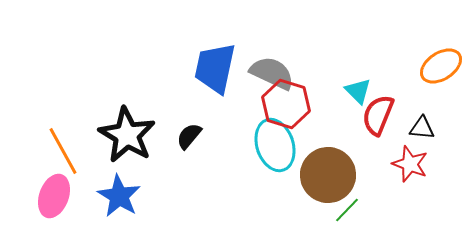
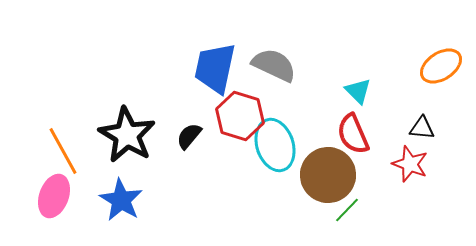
gray semicircle: moved 2 px right, 8 px up
red hexagon: moved 46 px left, 12 px down
red semicircle: moved 25 px left, 19 px down; rotated 45 degrees counterclockwise
blue star: moved 2 px right, 4 px down
